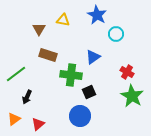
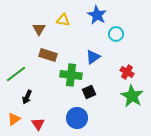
blue circle: moved 3 px left, 2 px down
red triangle: rotated 24 degrees counterclockwise
